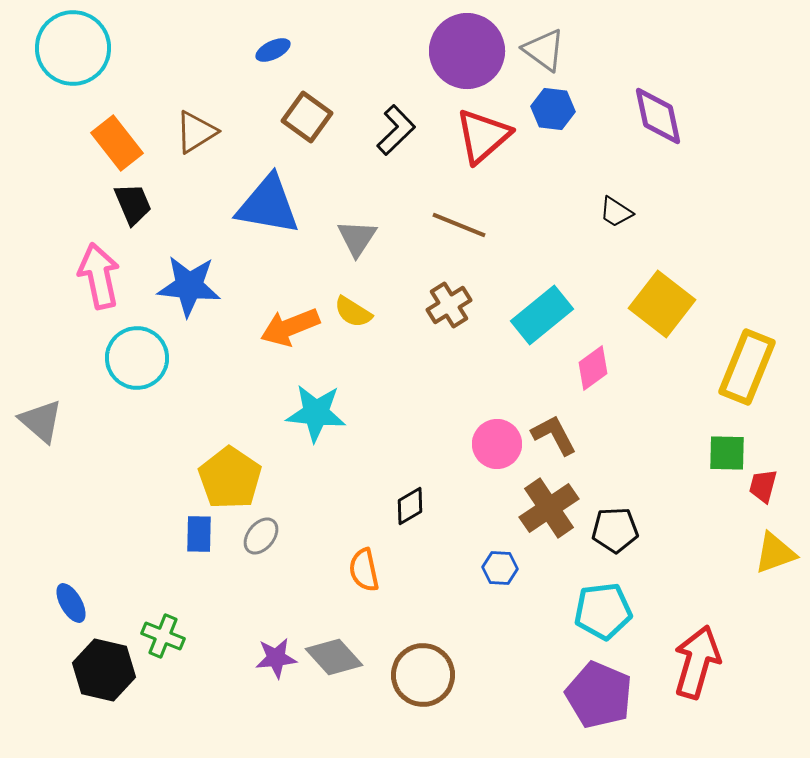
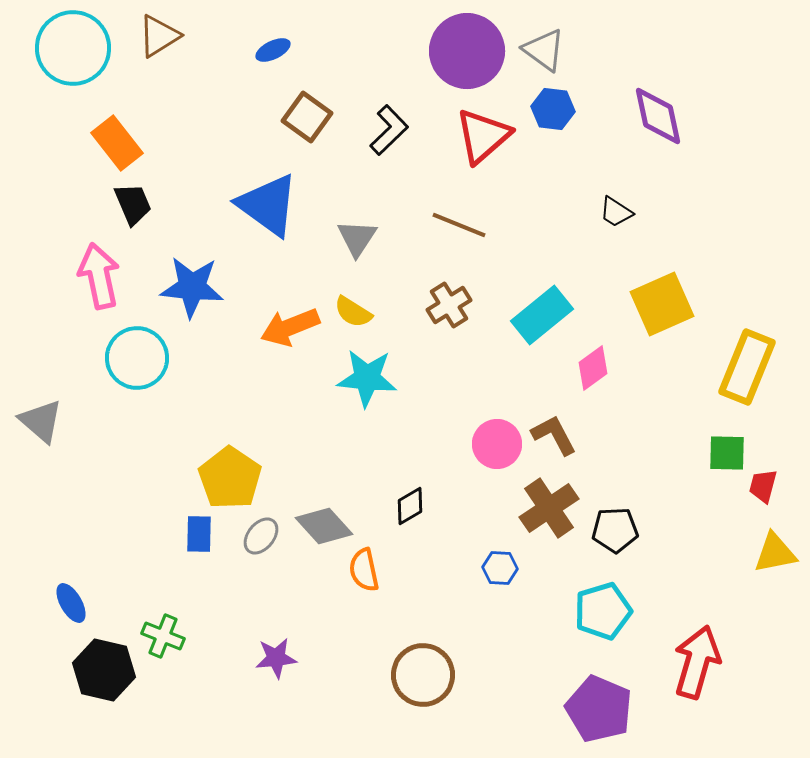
black L-shape at (396, 130): moved 7 px left
brown triangle at (196, 132): moved 37 px left, 96 px up
blue triangle at (268, 205): rotated 26 degrees clockwise
blue star at (189, 286): moved 3 px right, 1 px down
yellow square at (662, 304): rotated 28 degrees clockwise
cyan star at (316, 413): moved 51 px right, 35 px up
yellow triangle at (775, 553): rotated 9 degrees clockwise
cyan pentagon at (603, 611): rotated 10 degrees counterclockwise
gray diamond at (334, 657): moved 10 px left, 131 px up
purple pentagon at (599, 695): moved 14 px down
